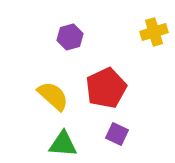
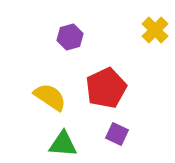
yellow cross: moved 1 px right, 2 px up; rotated 28 degrees counterclockwise
yellow semicircle: moved 3 px left, 1 px down; rotated 8 degrees counterclockwise
